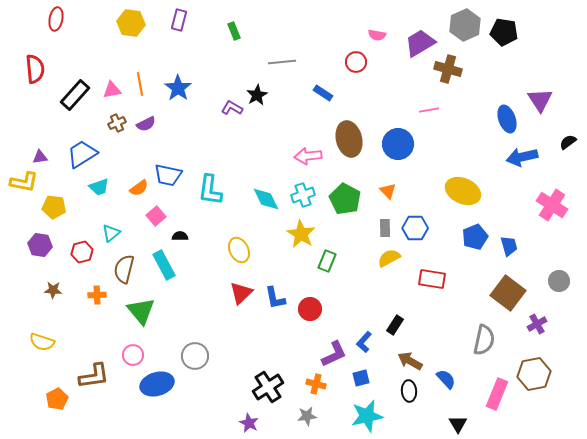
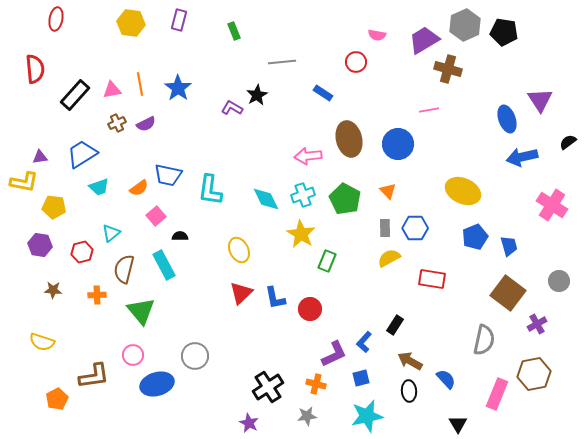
purple trapezoid at (420, 43): moved 4 px right, 3 px up
